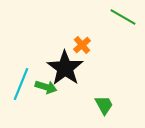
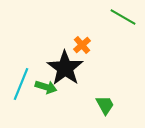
green trapezoid: moved 1 px right
